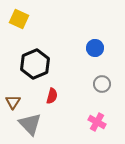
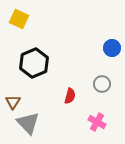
blue circle: moved 17 px right
black hexagon: moved 1 px left, 1 px up
red semicircle: moved 18 px right
gray triangle: moved 2 px left, 1 px up
